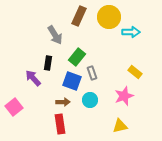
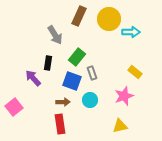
yellow circle: moved 2 px down
